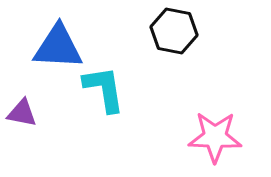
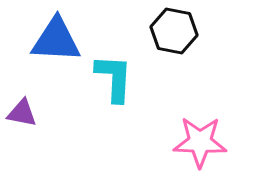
blue triangle: moved 2 px left, 7 px up
cyan L-shape: moved 10 px right, 11 px up; rotated 12 degrees clockwise
pink star: moved 15 px left, 5 px down
